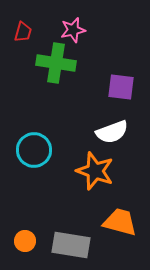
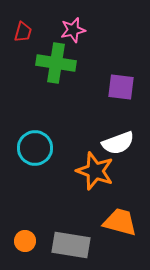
white semicircle: moved 6 px right, 11 px down
cyan circle: moved 1 px right, 2 px up
